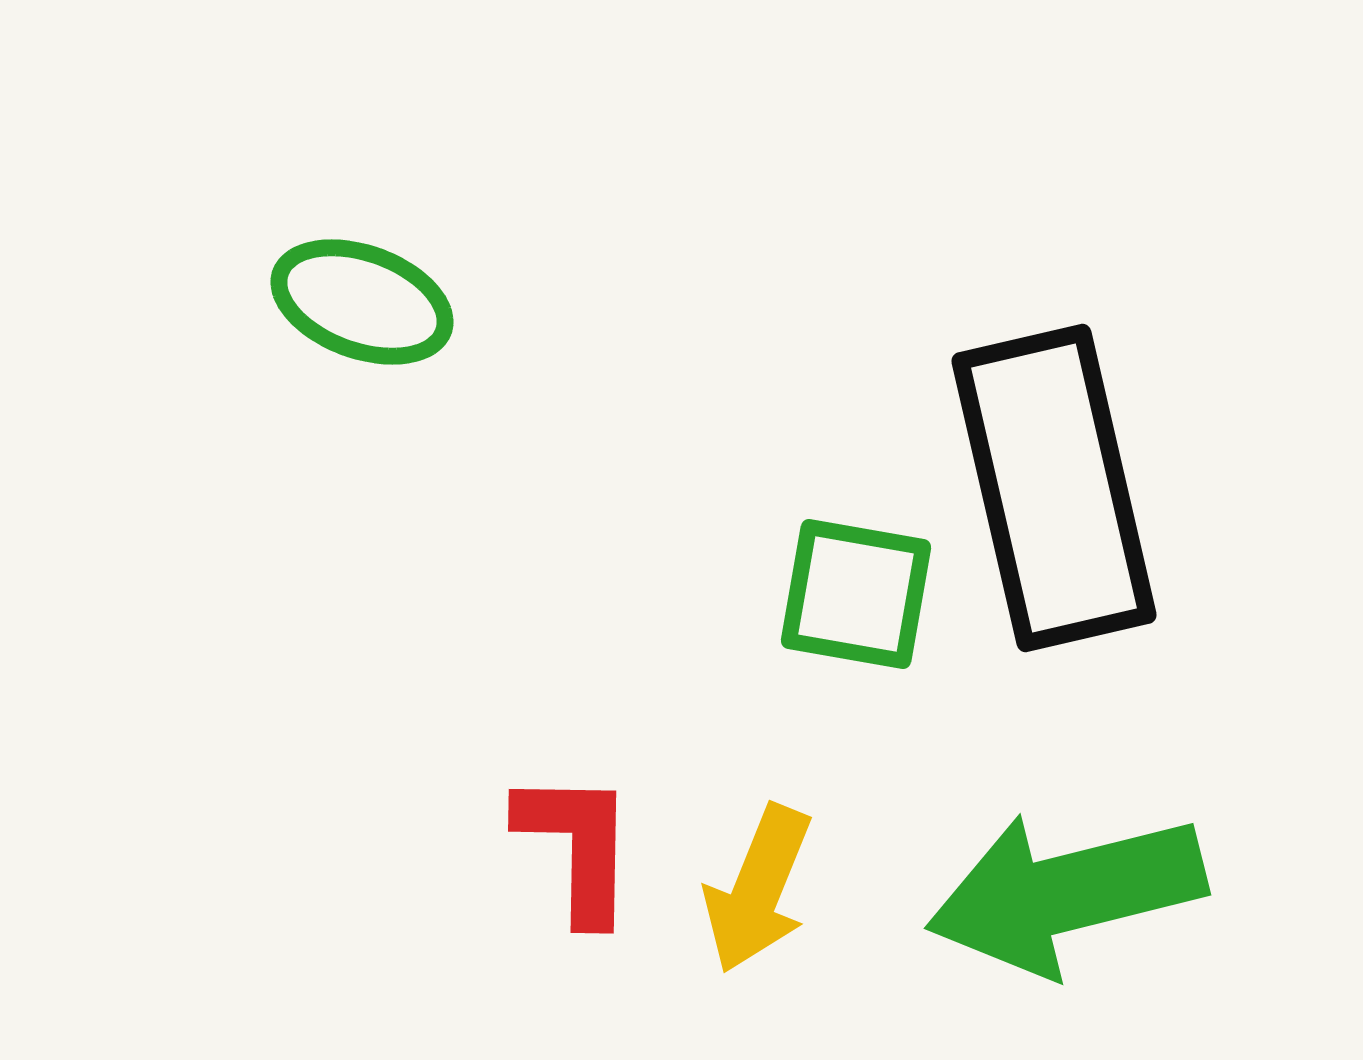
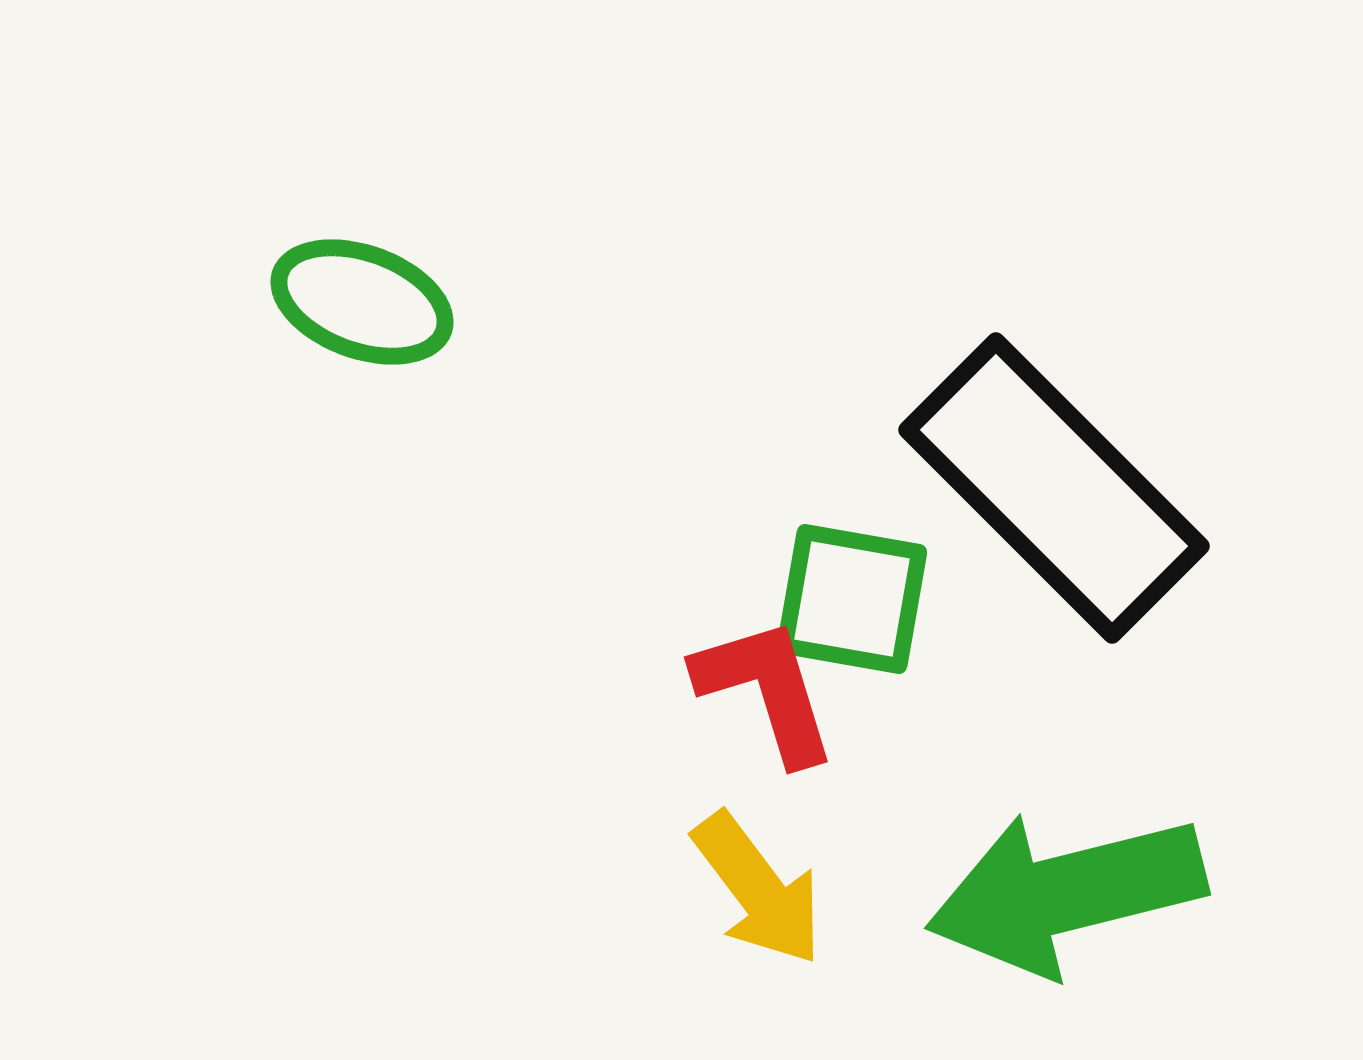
black rectangle: rotated 32 degrees counterclockwise
green square: moved 4 px left, 5 px down
red L-shape: moved 189 px right, 156 px up; rotated 18 degrees counterclockwise
yellow arrow: rotated 59 degrees counterclockwise
